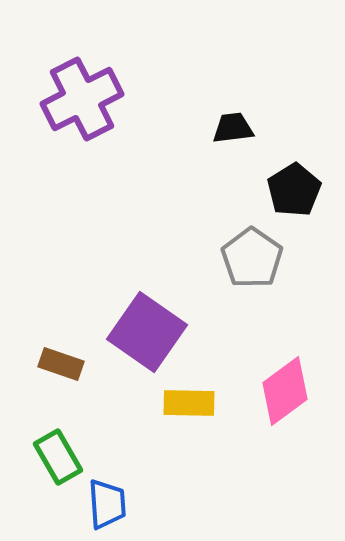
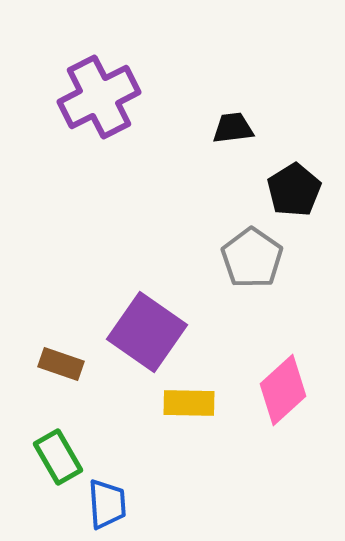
purple cross: moved 17 px right, 2 px up
pink diamond: moved 2 px left, 1 px up; rotated 6 degrees counterclockwise
